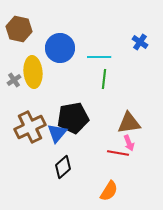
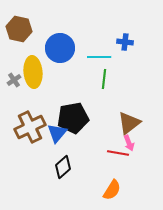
blue cross: moved 15 px left; rotated 28 degrees counterclockwise
brown triangle: rotated 30 degrees counterclockwise
orange semicircle: moved 3 px right, 1 px up
